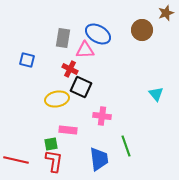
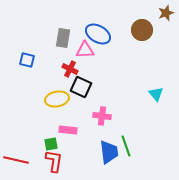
blue trapezoid: moved 10 px right, 7 px up
